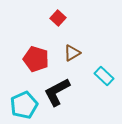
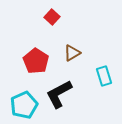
red square: moved 6 px left, 1 px up
red pentagon: moved 2 px down; rotated 15 degrees clockwise
cyan rectangle: rotated 30 degrees clockwise
black L-shape: moved 2 px right, 2 px down
